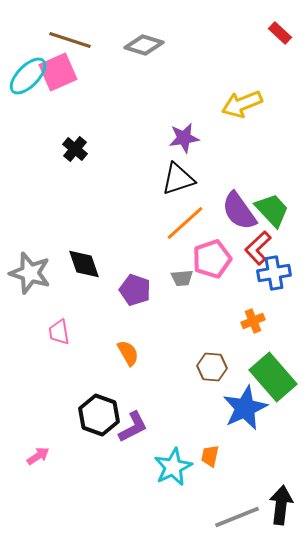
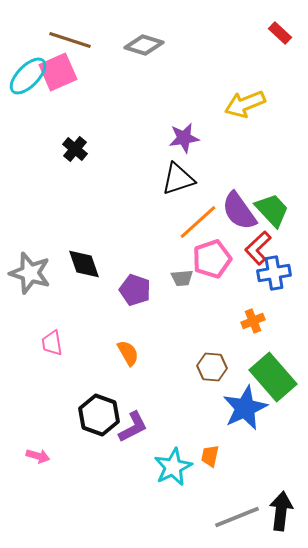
yellow arrow: moved 3 px right
orange line: moved 13 px right, 1 px up
pink trapezoid: moved 7 px left, 11 px down
pink arrow: rotated 50 degrees clockwise
black arrow: moved 6 px down
